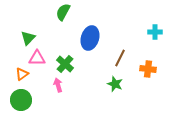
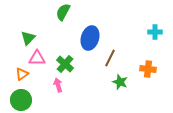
brown line: moved 10 px left
green star: moved 5 px right, 2 px up
